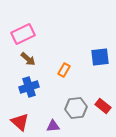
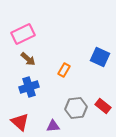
blue square: rotated 30 degrees clockwise
